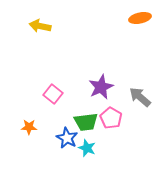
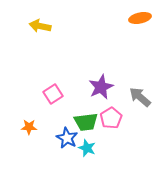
pink square: rotated 18 degrees clockwise
pink pentagon: rotated 10 degrees clockwise
